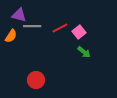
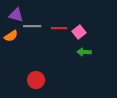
purple triangle: moved 3 px left
red line: moved 1 px left; rotated 28 degrees clockwise
orange semicircle: rotated 24 degrees clockwise
green arrow: rotated 144 degrees clockwise
